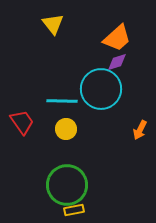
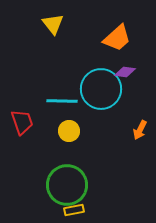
purple diamond: moved 8 px right, 10 px down; rotated 25 degrees clockwise
red trapezoid: rotated 16 degrees clockwise
yellow circle: moved 3 px right, 2 px down
